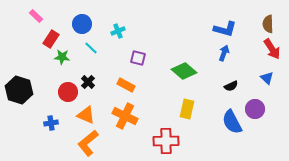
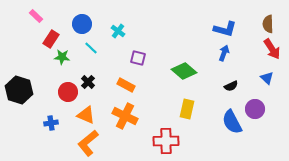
cyan cross: rotated 32 degrees counterclockwise
